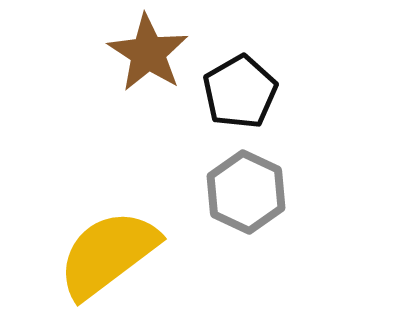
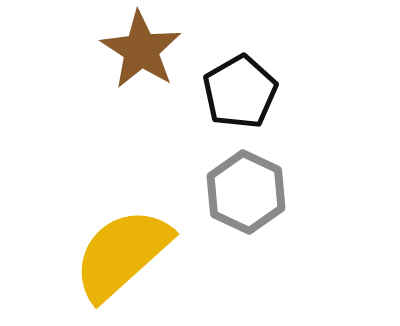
brown star: moved 7 px left, 3 px up
yellow semicircle: moved 14 px right; rotated 5 degrees counterclockwise
